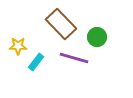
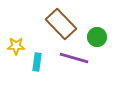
yellow star: moved 2 px left
cyan rectangle: moved 1 px right; rotated 30 degrees counterclockwise
